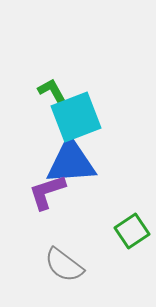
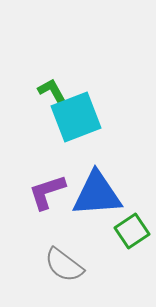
blue triangle: moved 26 px right, 32 px down
